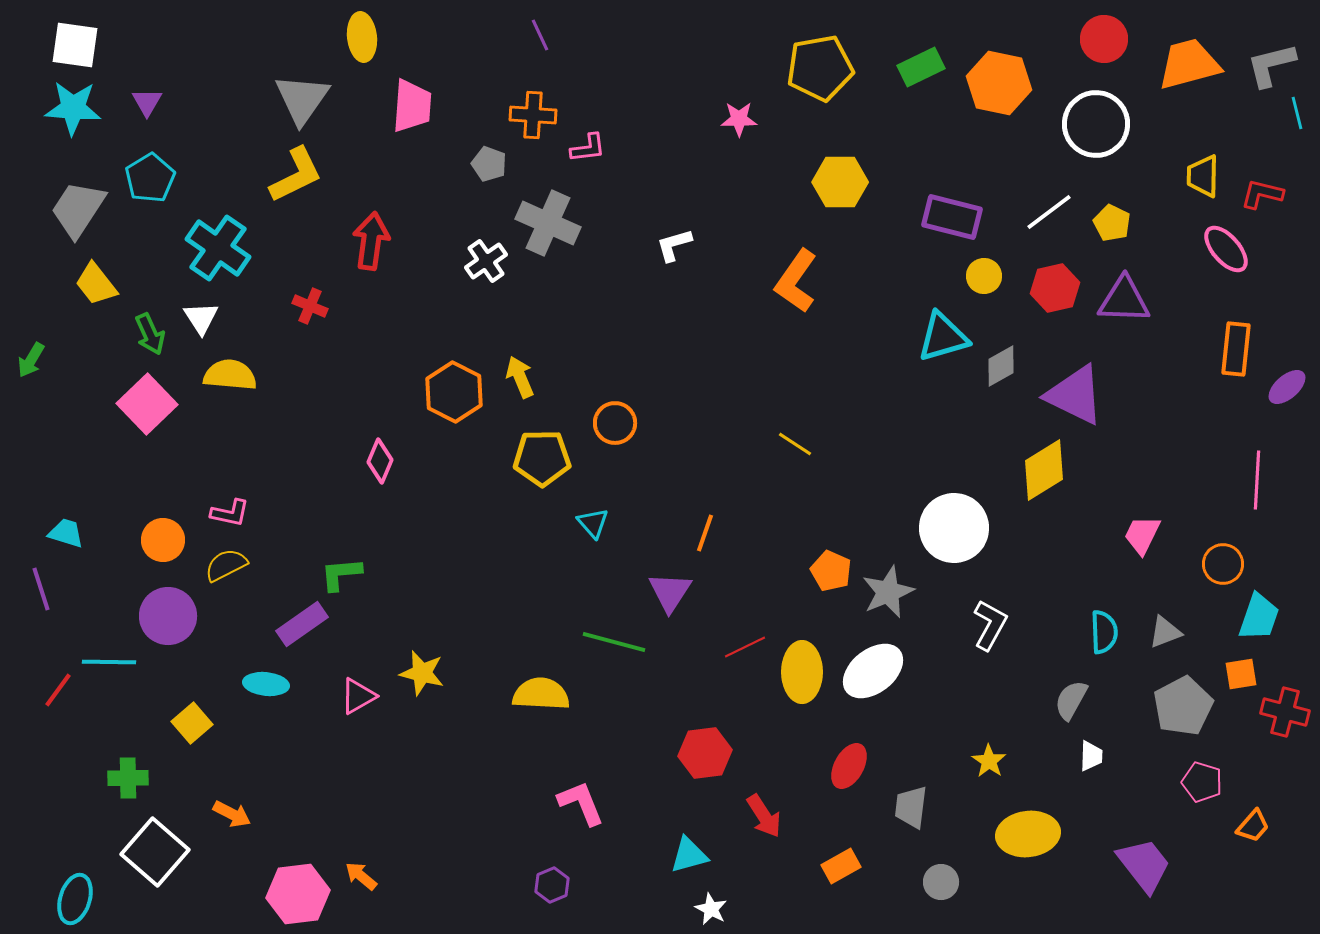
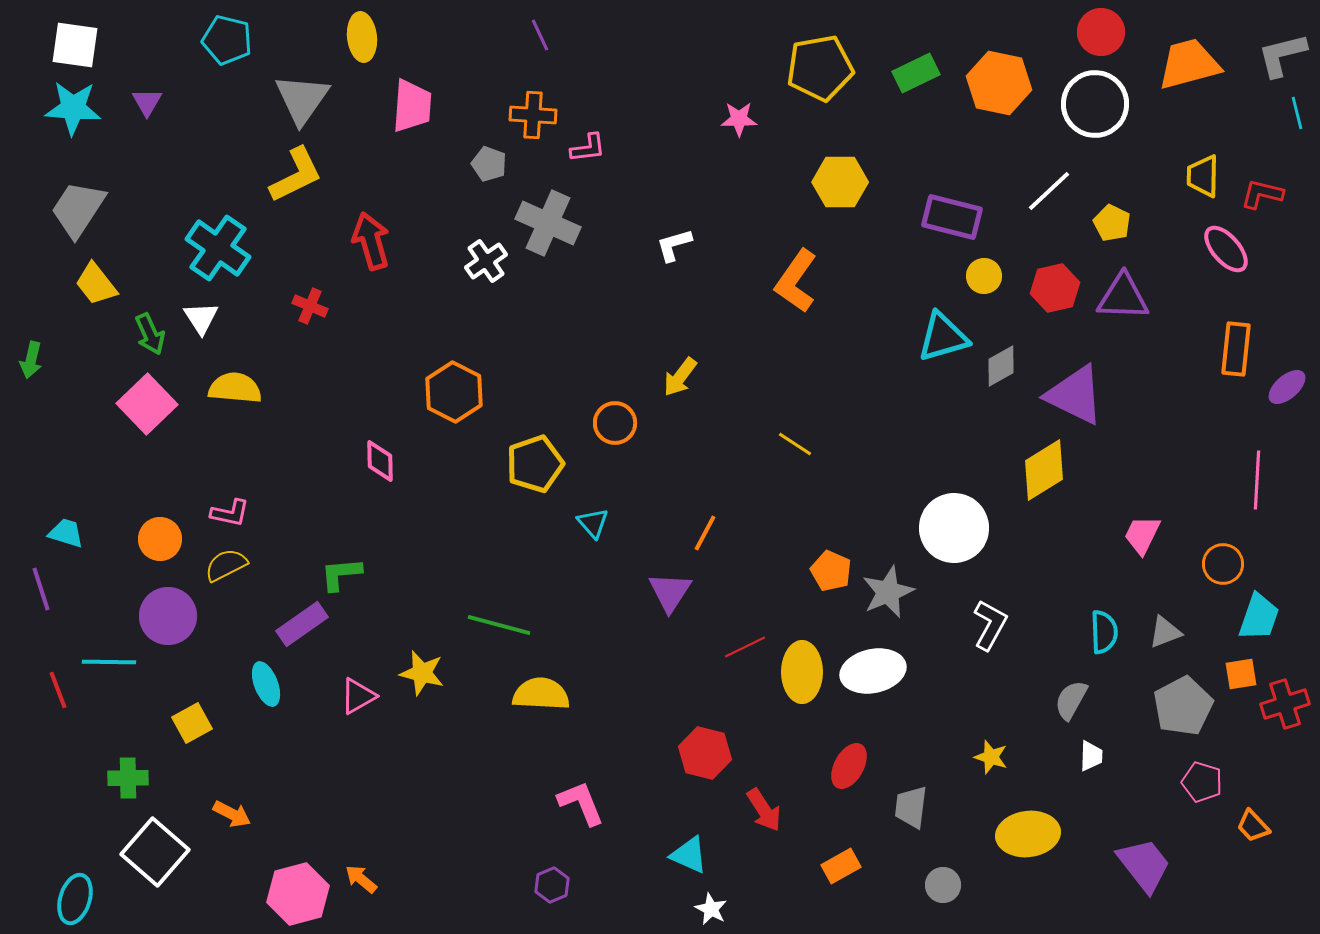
red circle at (1104, 39): moved 3 px left, 7 px up
gray L-shape at (1271, 65): moved 11 px right, 10 px up
green rectangle at (921, 67): moved 5 px left, 6 px down
white circle at (1096, 124): moved 1 px left, 20 px up
cyan pentagon at (150, 178): moved 77 px right, 138 px up; rotated 27 degrees counterclockwise
white line at (1049, 212): moved 21 px up; rotated 6 degrees counterclockwise
red arrow at (371, 241): rotated 24 degrees counterclockwise
purple triangle at (1124, 300): moved 1 px left, 3 px up
green arrow at (31, 360): rotated 18 degrees counterclockwise
yellow semicircle at (230, 375): moved 5 px right, 13 px down
yellow arrow at (520, 377): moved 160 px right; rotated 120 degrees counterclockwise
yellow pentagon at (542, 458): moved 7 px left, 6 px down; rotated 18 degrees counterclockwise
pink diamond at (380, 461): rotated 24 degrees counterclockwise
orange line at (705, 533): rotated 9 degrees clockwise
orange circle at (163, 540): moved 3 px left, 1 px up
green line at (614, 642): moved 115 px left, 17 px up
white ellipse at (873, 671): rotated 26 degrees clockwise
cyan ellipse at (266, 684): rotated 63 degrees clockwise
red line at (58, 690): rotated 57 degrees counterclockwise
red cross at (1285, 712): moved 8 px up; rotated 33 degrees counterclockwise
yellow square at (192, 723): rotated 12 degrees clockwise
red hexagon at (705, 753): rotated 21 degrees clockwise
yellow star at (989, 761): moved 2 px right, 4 px up; rotated 16 degrees counterclockwise
red arrow at (764, 816): moved 6 px up
orange trapezoid at (1253, 826): rotated 96 degrees clockwise
cyan triangle at (689, 855): rotated 39 degrees clockwise
orange arrow at (361, 876): moved 3 px down
gray circle at (941, 882): moved 2 px right, 3 px down
pink hexagon at (298, 894): rotated 8 degrees counterclockwise
